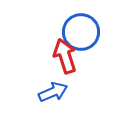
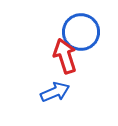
blue arrow: moved 2 px right
